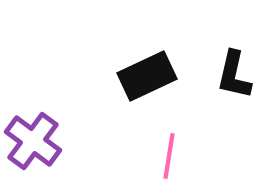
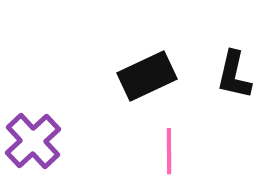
purple cross: rotated 10 degrees clockwise
pink line: moved 5 px up; rotated 9 degrees counterclockwise
